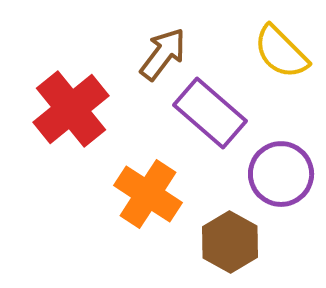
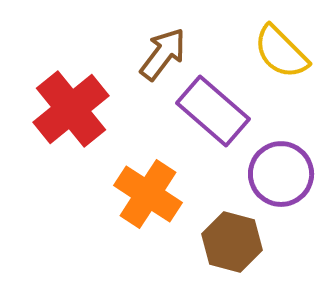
purple rectangle: moved 3 px right, 2 px up
brown hexagon: moved 2 px right; rotated 14 degrees counterclockwise
